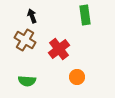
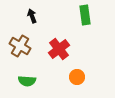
brown cross: moved 5 px left, 6 px down
